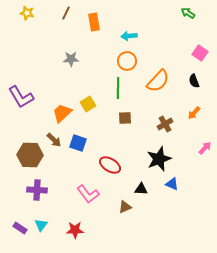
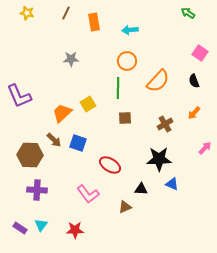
cyan arrow: moved 1 px right, 6 px up
purple L-shape: moved 2 px left, 1 px up; rotated 8 degrees clockwise
black star: rotated 20 degrees clockwise
